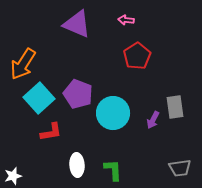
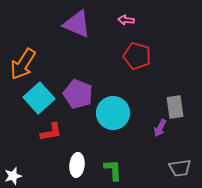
red pentagon: rotated 24 degrees counterclockwise
purple arrow: moved 7 px right, 8 px down
white ellipse: rotated 10 degrees clockwise
